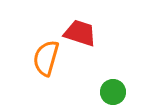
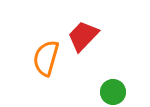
red trapezoid: moved 3 px right, 3 px down; rotated 64 degrees counterclockwise
